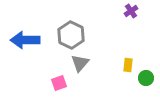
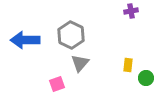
purple cross: rotated 24 degrees clockwise
pink square: moved 2 px left, 1 px down
